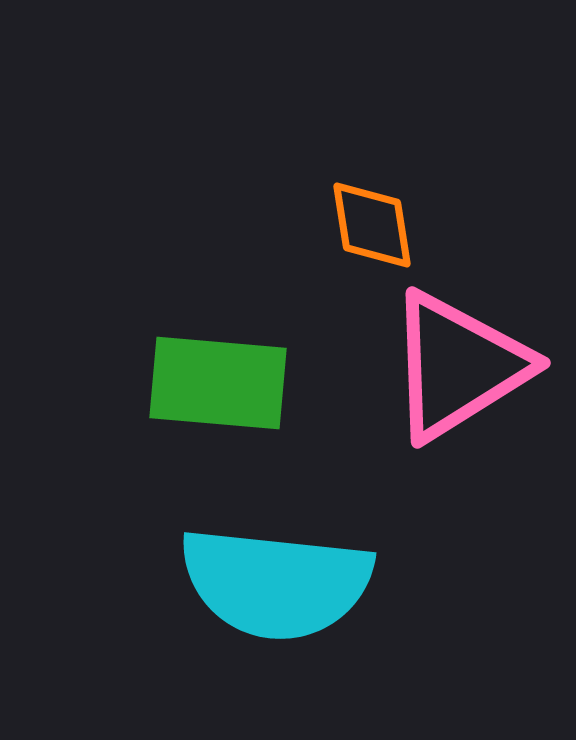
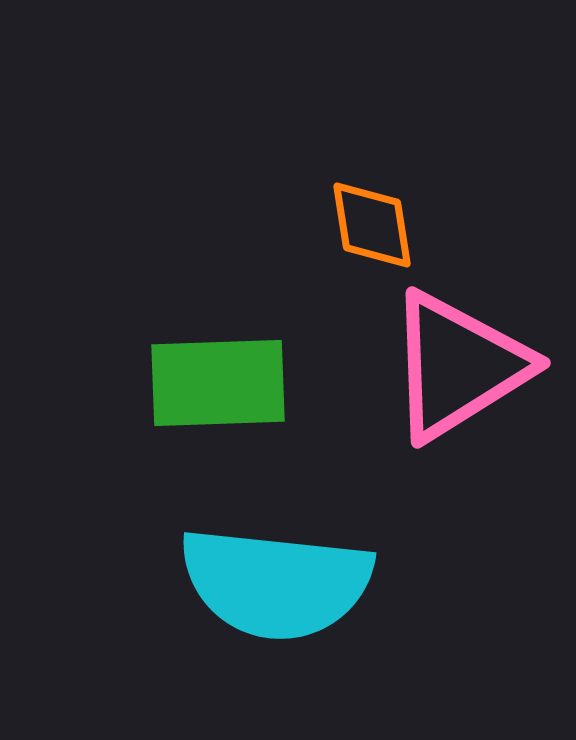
green rectangle: rotated 7 degrees counterclockwise
